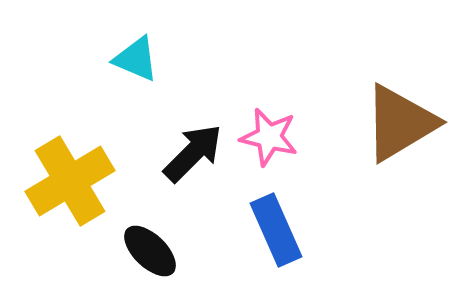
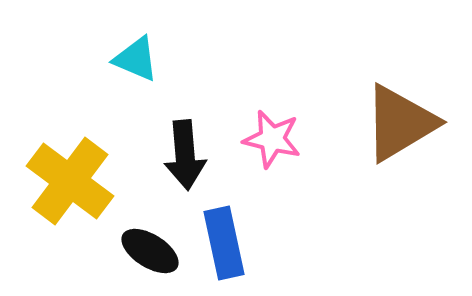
pink star: moved 3 px right, 2 px down
black arrow: moved 8 px left, 2 px down; rotated 130 degrees clockwise
yellow cross: rotated 22 degrees counterclockwise
blue rectangle: moved 52 px left, 13 px down; rotated 12 degrees clockwise
black ellipse: rotated 12 degrees counterclockwise
